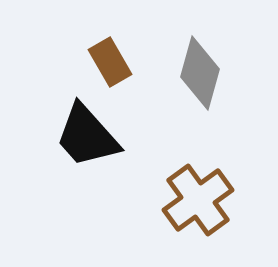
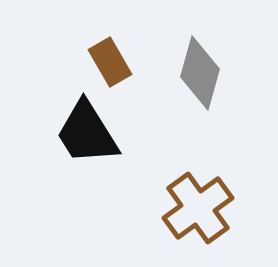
black trapezoid: moved 3 px up; rotated 10 degrees clockwise
brown cross: moved 8 px down
